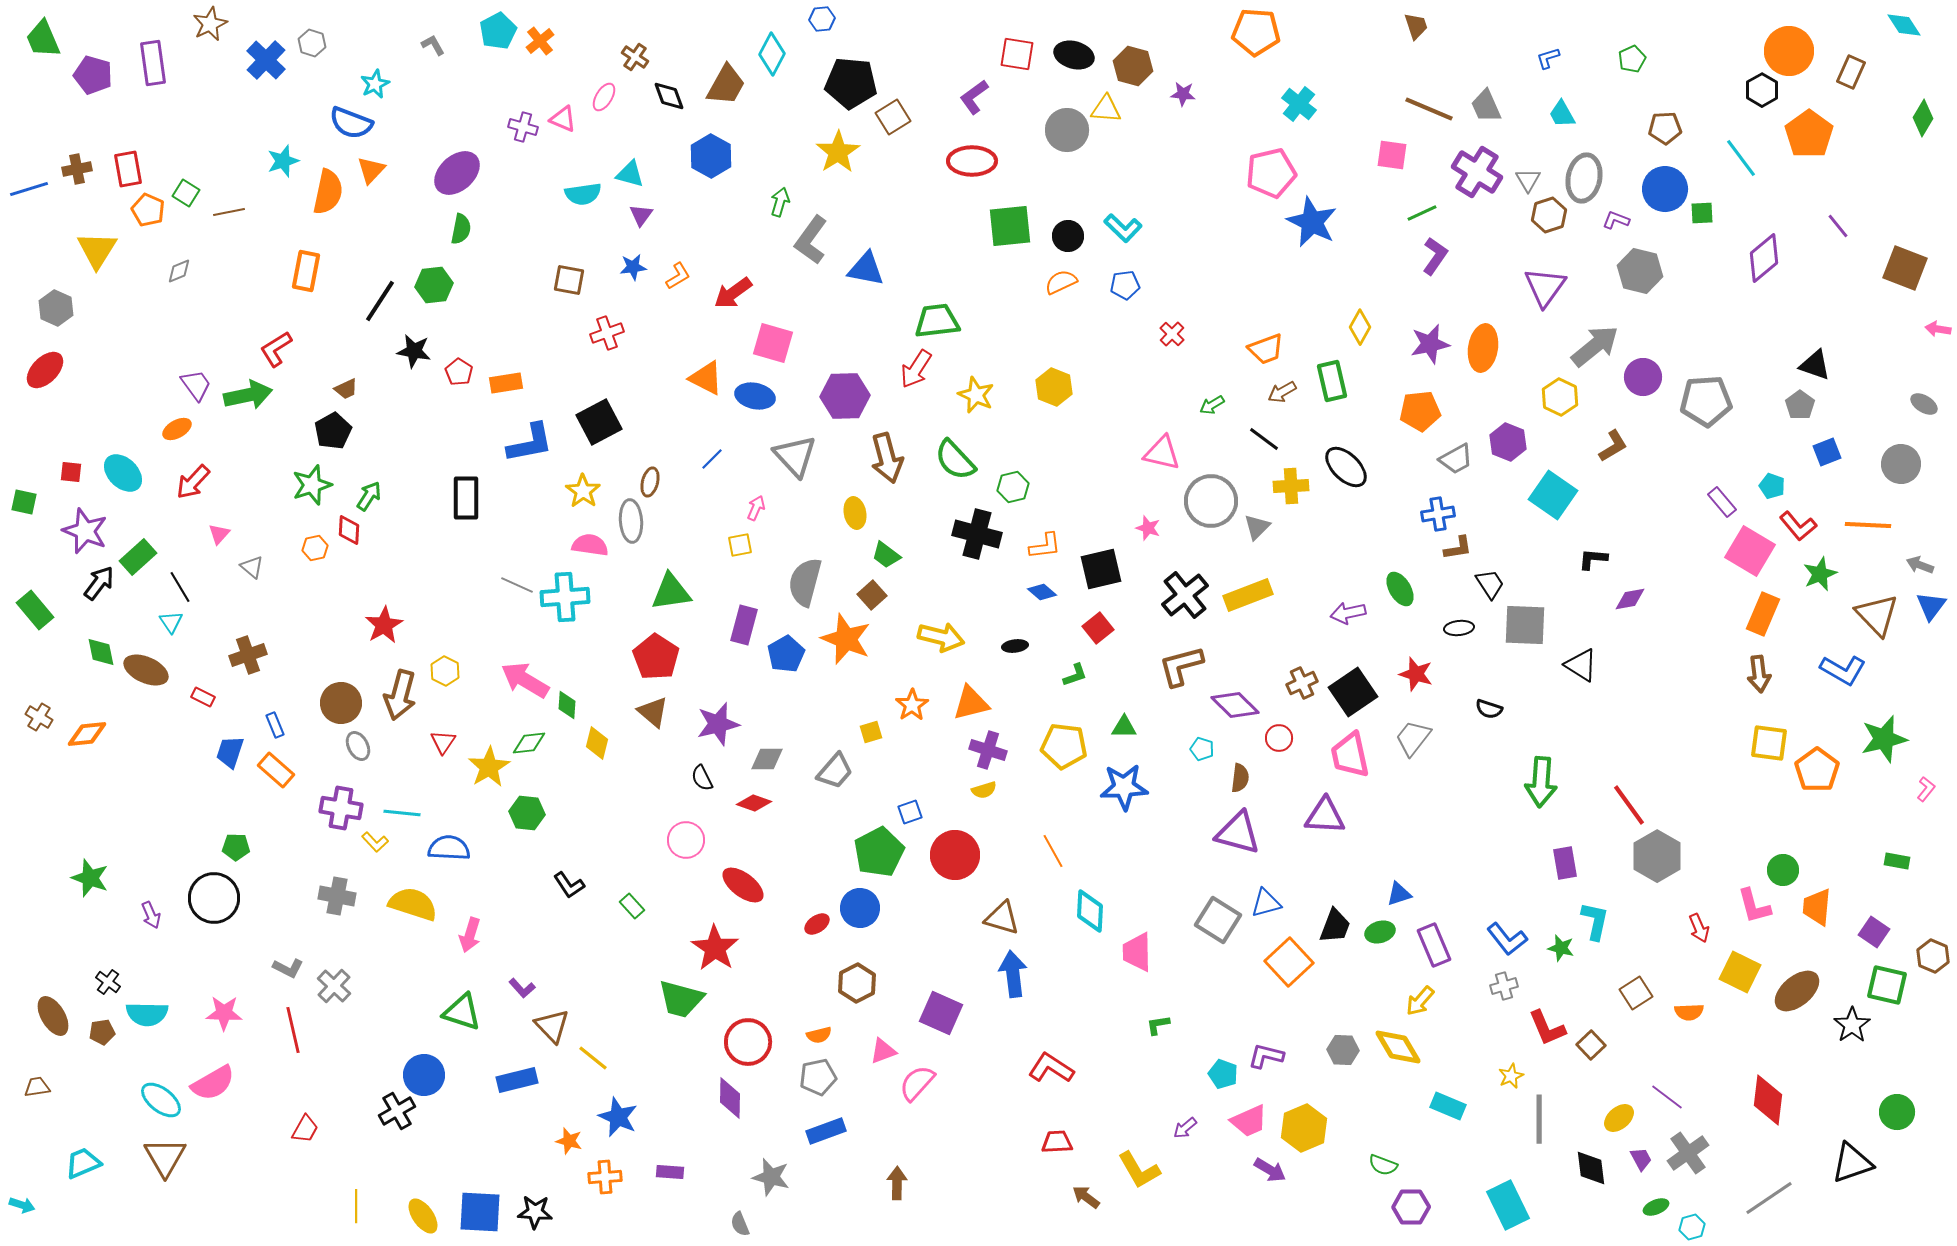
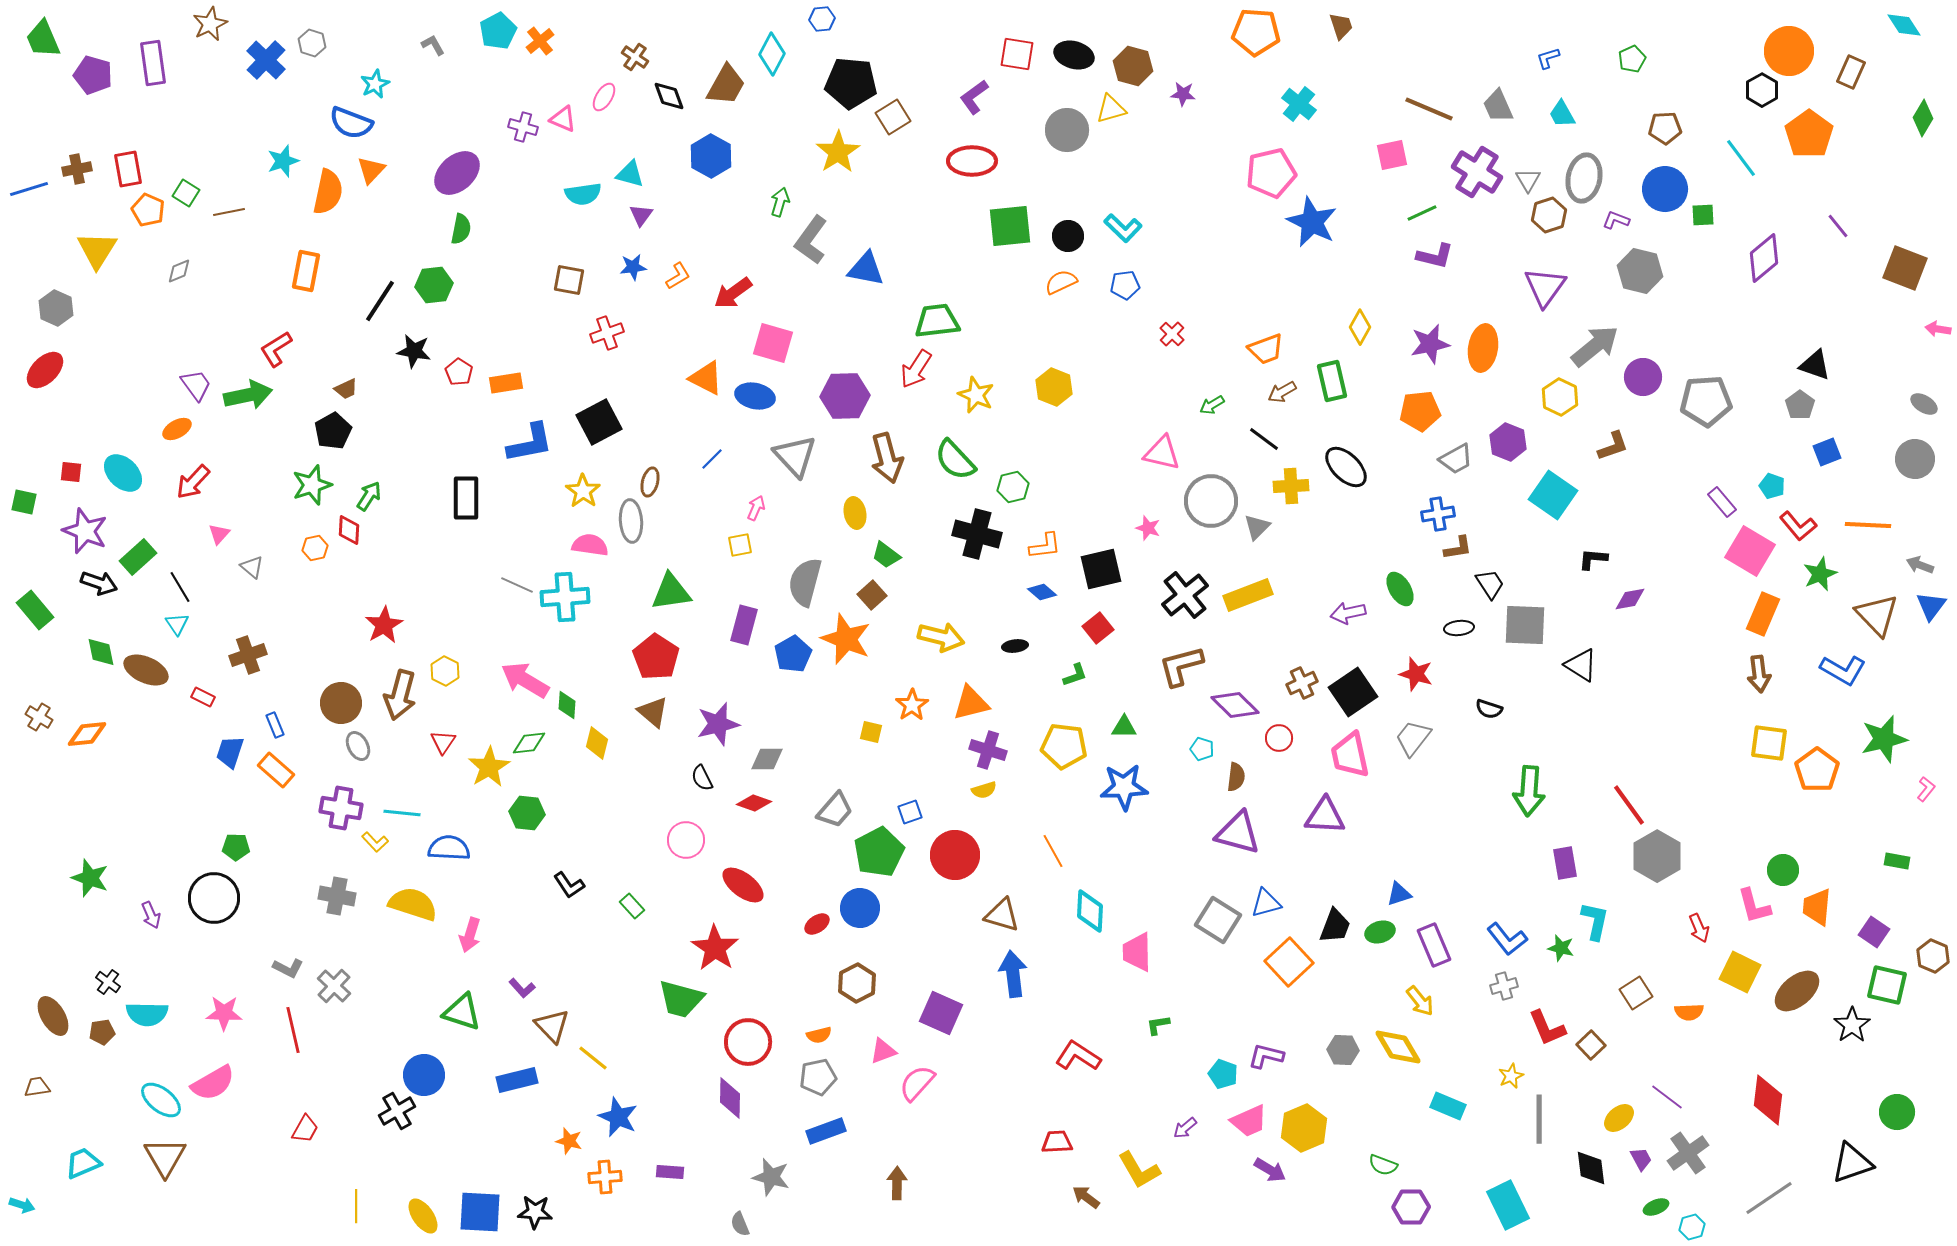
brown trapezoid at (1416, 26): moved 75 px left
gray trapezoid at (1486, 106): moved 12 px right
yellow triangle at (1106, 109): moved 5 px right; rotated 20 degrees counterclockwise
pink square at (1392, 155): rotated 20 degrees counterclockwise
green square at (1702, 213): moved 1 px right, 2 px down
purple L-shape at (1435, 256): rotated 69 degrees clockwise
brown L-shape at (1613, 446): rotated 12 degrees clockwise
gray circle at (1901, 464): moved 14 px right, 5 px up
black arrow at (99, 583): rotated 72 degrees clockwise
cyan triangle at (171, 622): moved 6 px right, 2 px down
blue pentagon at (786, 654): moved 7 px right
yellow square at (871, 732): rotated 30 degrees clockwise
gray trapezoid at (835, 771): moved 39 px down
brown semicircle at (1240, 778): moved 4 px left, 1 px up
green arrow at (1541, 782): moved 12 px left, 9 px down
brown triangle at (1002, 918): moved 3 px up
yellow arrow at (1420, 1001): rotated 80 degrees counterclockwise
red L-shape at (1051, 1068): moved 27 px right, 12 px up
